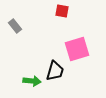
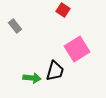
red square: moved 1 px right, 1 px up; rotated 24 degrees clockwise
pink square: rotated 15 degrees counterclockwise
green arrow: moved 3 px up
